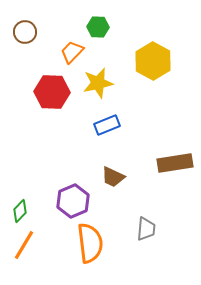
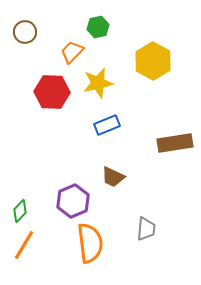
green hexagon: rotated 15 degrees counterclockwise
brown rectangle: moved 20 px up
